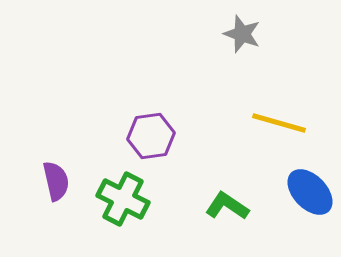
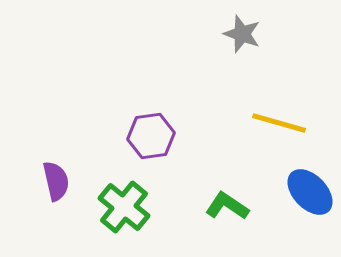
green cross: moved 1 px right, 8 px down; rotated 12 degrees clockwise
